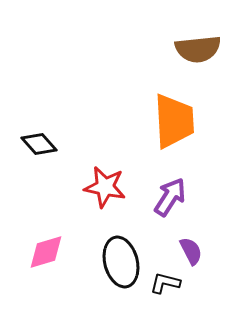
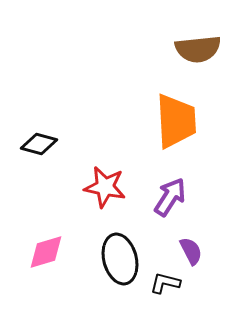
orange trapezoid: moved 2 px right
black diamond: rotated 33 degrees counterclockwise
black ellipse: moved 1 px left, 3 px up
